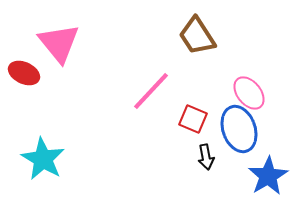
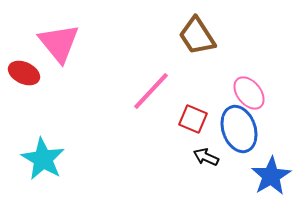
black arrow: rotated 125 degrees clockwise
blue star: moved 3 px right
